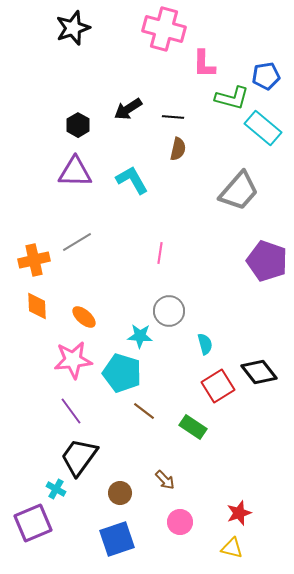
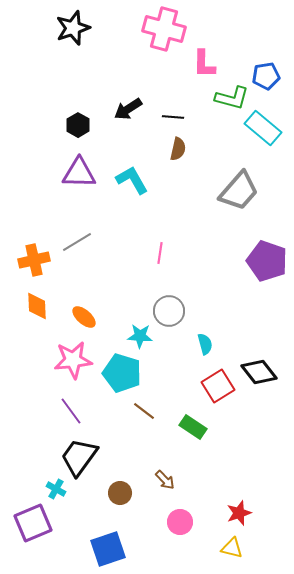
purple triangle: moved 4 px right, 1 px down
blue square: moved 9 px left, 10 px down
